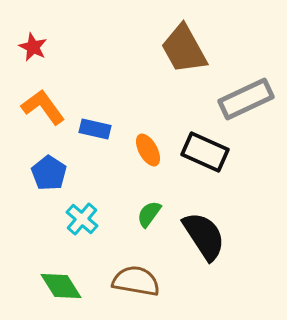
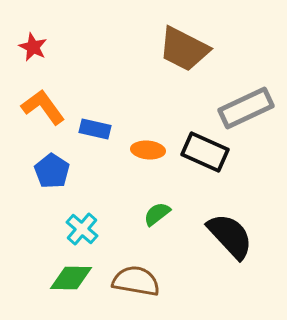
brown trapezoid: rotated 34 degrees counterclockwise
gray rectangle: moved 9 px down
orange ellipse: rotated 56 degrees counterclockwise
blue pentagon: moved 3 px right, 2 px up
green semicircle: moved 8 px right; rotated 16 degrees clockwise
cyan cross: moved 10 px down
black semicircle: moved 26 px right; rotated 10 degrees counterclockwise
green diamond: moved 10 px right, 8 px up; rotated 57 degrees counterclockwise
